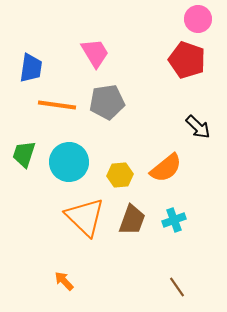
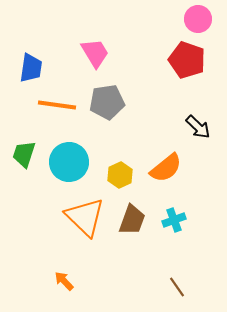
yellow hexagon: rotated 20 degrees counterclockwise
